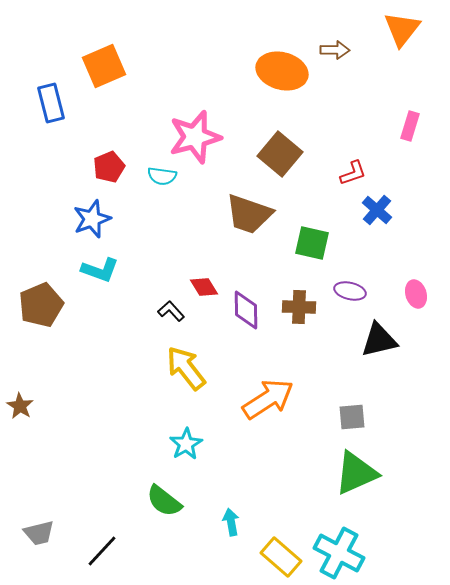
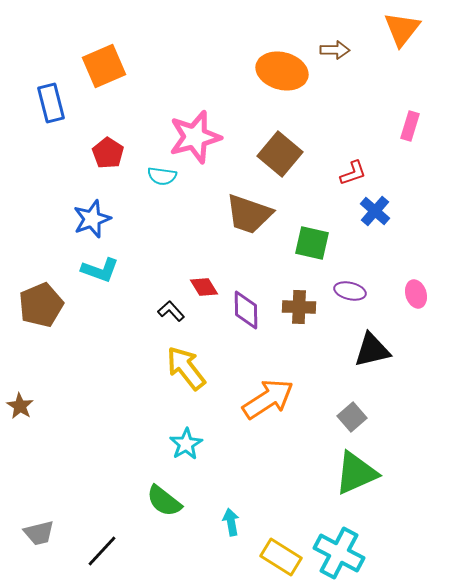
red pentagon: moved 1 px left, 14 px up; rotated 16 degrees counterclockwise
blue cross: moved 2 px left, 1 px down
black triangle: moved 7 px left, 10 px down
gray square: rotated 36 degrees counterclockwise
yellow rectangle: rotated 9 degrees counterclockwise
